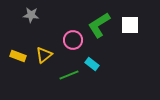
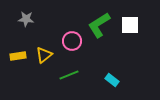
gray star: moved 5 px left, 4 px down
pink circle: moved 1 px left, 1 px down
yellow rectangle: rotated 28 degrees counterclockwise
cyan rectangle: moved 20 px right, 16 px down
